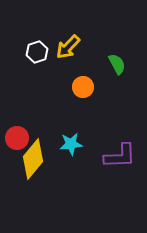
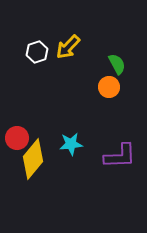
orange circle: moved 26 px right
